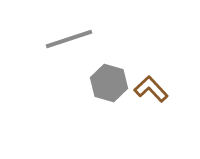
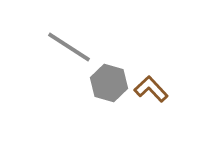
gray line: moved 8 px down; rotated 51 degrees clockwise
